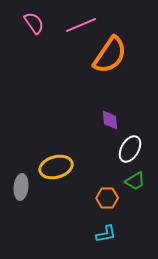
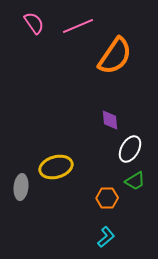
pink line: moved 3 px left, 1 px down
orange semicircle: moved 5 px right, 1 px down
cyan L-shape: moved 3 px down; rotated 30 degrees counterclockwise
